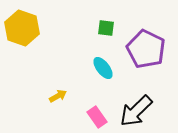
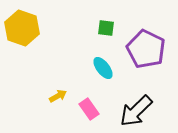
pink rectangle: moved 8 px left, 8 px up
